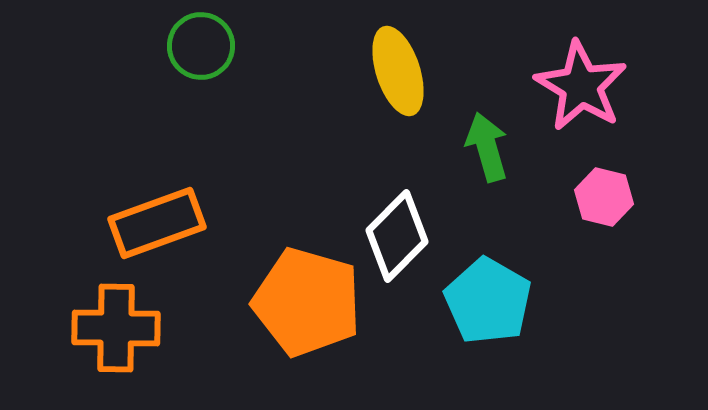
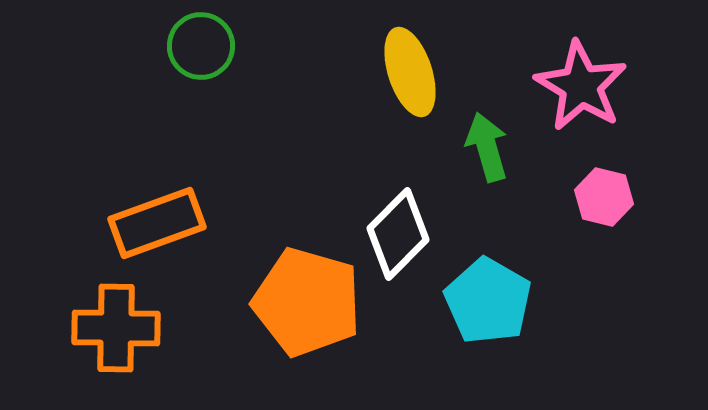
yellow ellipse: moved 12 px right, 1 px down
white diamond: moved 1 px right, 2 px up
